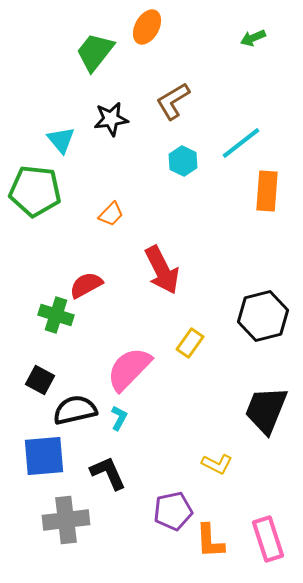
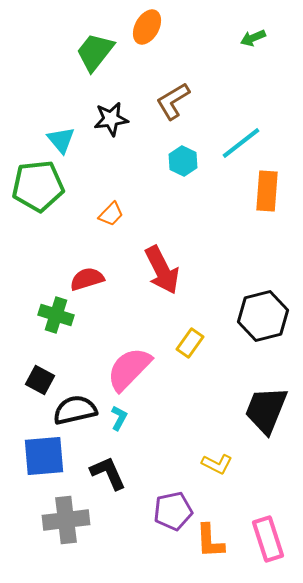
green pentagon: moved 3 px right, 5 px up; rotated 12 degrees counterclockwise
red semicircle: moved 1 px right, 6 px up; rotated 12 degrees clockwise
